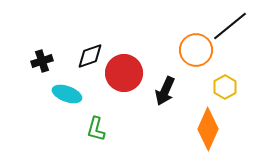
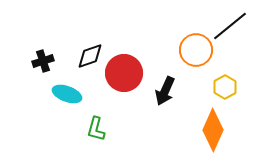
black cross: moved 1 px right
orange diamond: moved 5 px right, 1 px down
